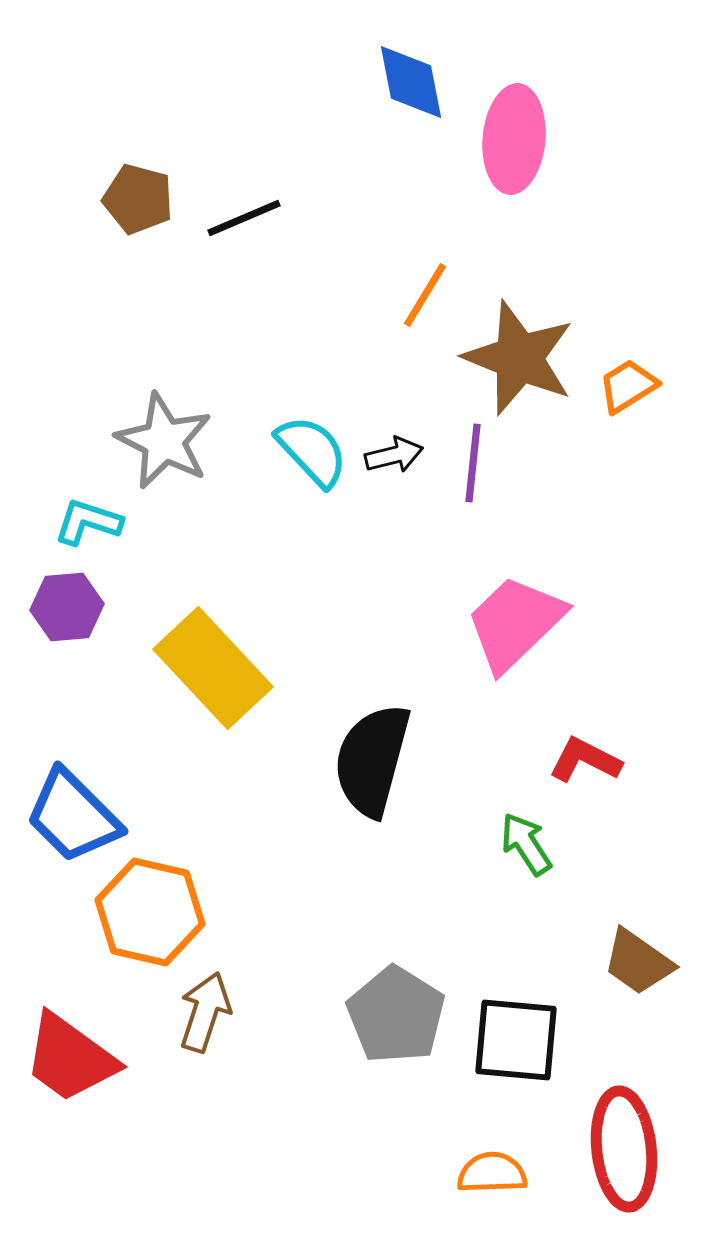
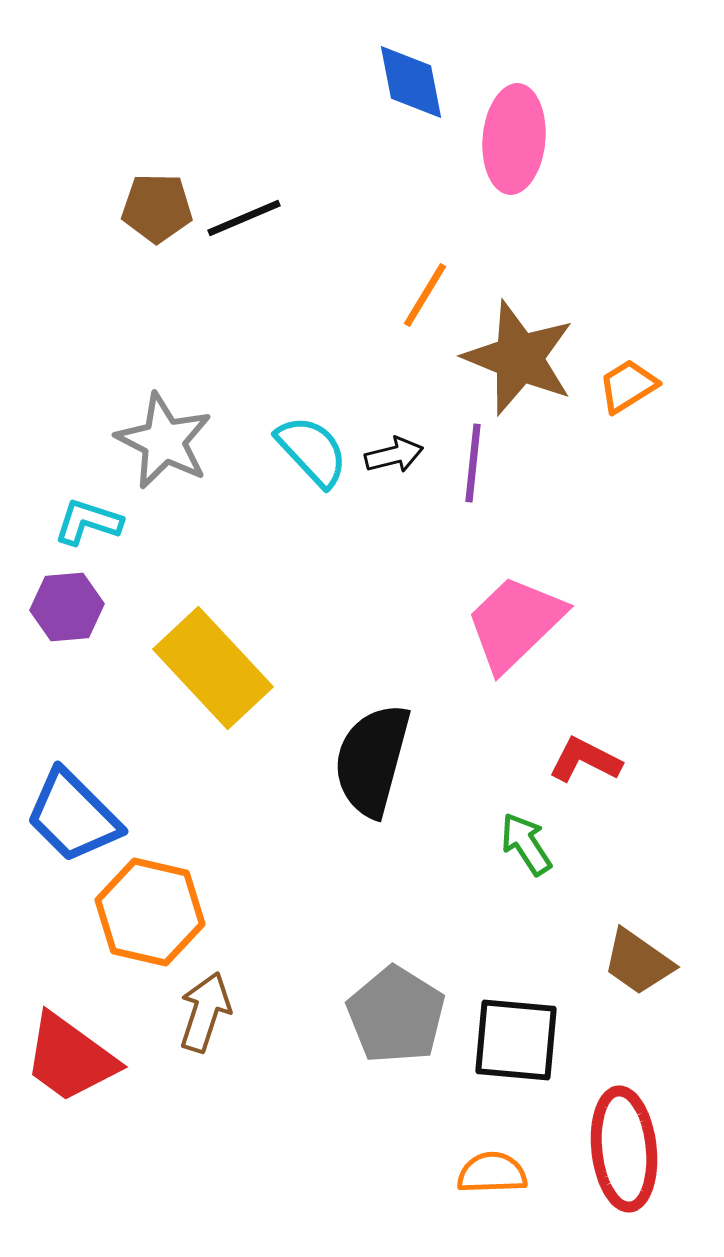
brown pentagon: moved 19 px right, 9 px down; rotated 14 degrees counterclockwise
